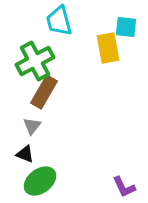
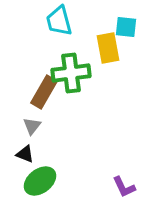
green cross: moved 36 px right, 12 px down; rotated 21 degrees clockwise
